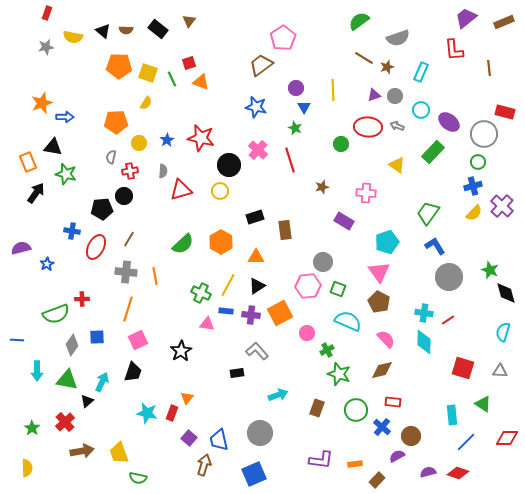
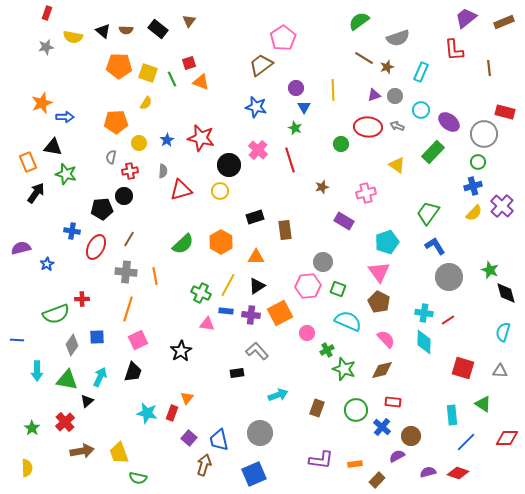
pink cross at (366, 193): rotated 18 degrees counterclockwise
green star at (339, 374): moved 5 px right, 5 px up
cyan arrow at (102, 382): moved 2 px left, 5 px up
